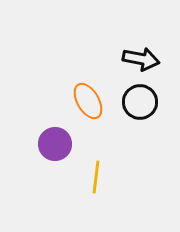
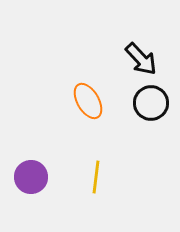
black arrow: rotated 36 degrees clockwise
black circle: moved 11 px right, 1 px down
purple circle: moved 24 px left, 33 px down
